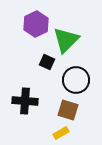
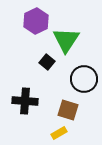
purple hexagon: moved 3 px up
green triangle: rotated 12 degrees counterclockwise
black square: rotated 14 degrees clockwise
black circle: moved 8 px right, 1 px up
yellow rectangle: moved 2 px left
